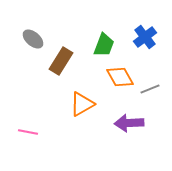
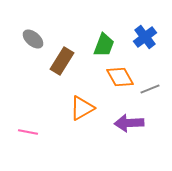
brown rectangle: moved 1 px right
orange triangle: moved 4 px down
